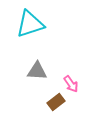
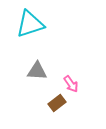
brown rectangle: moved 1 px right, 1 px down
